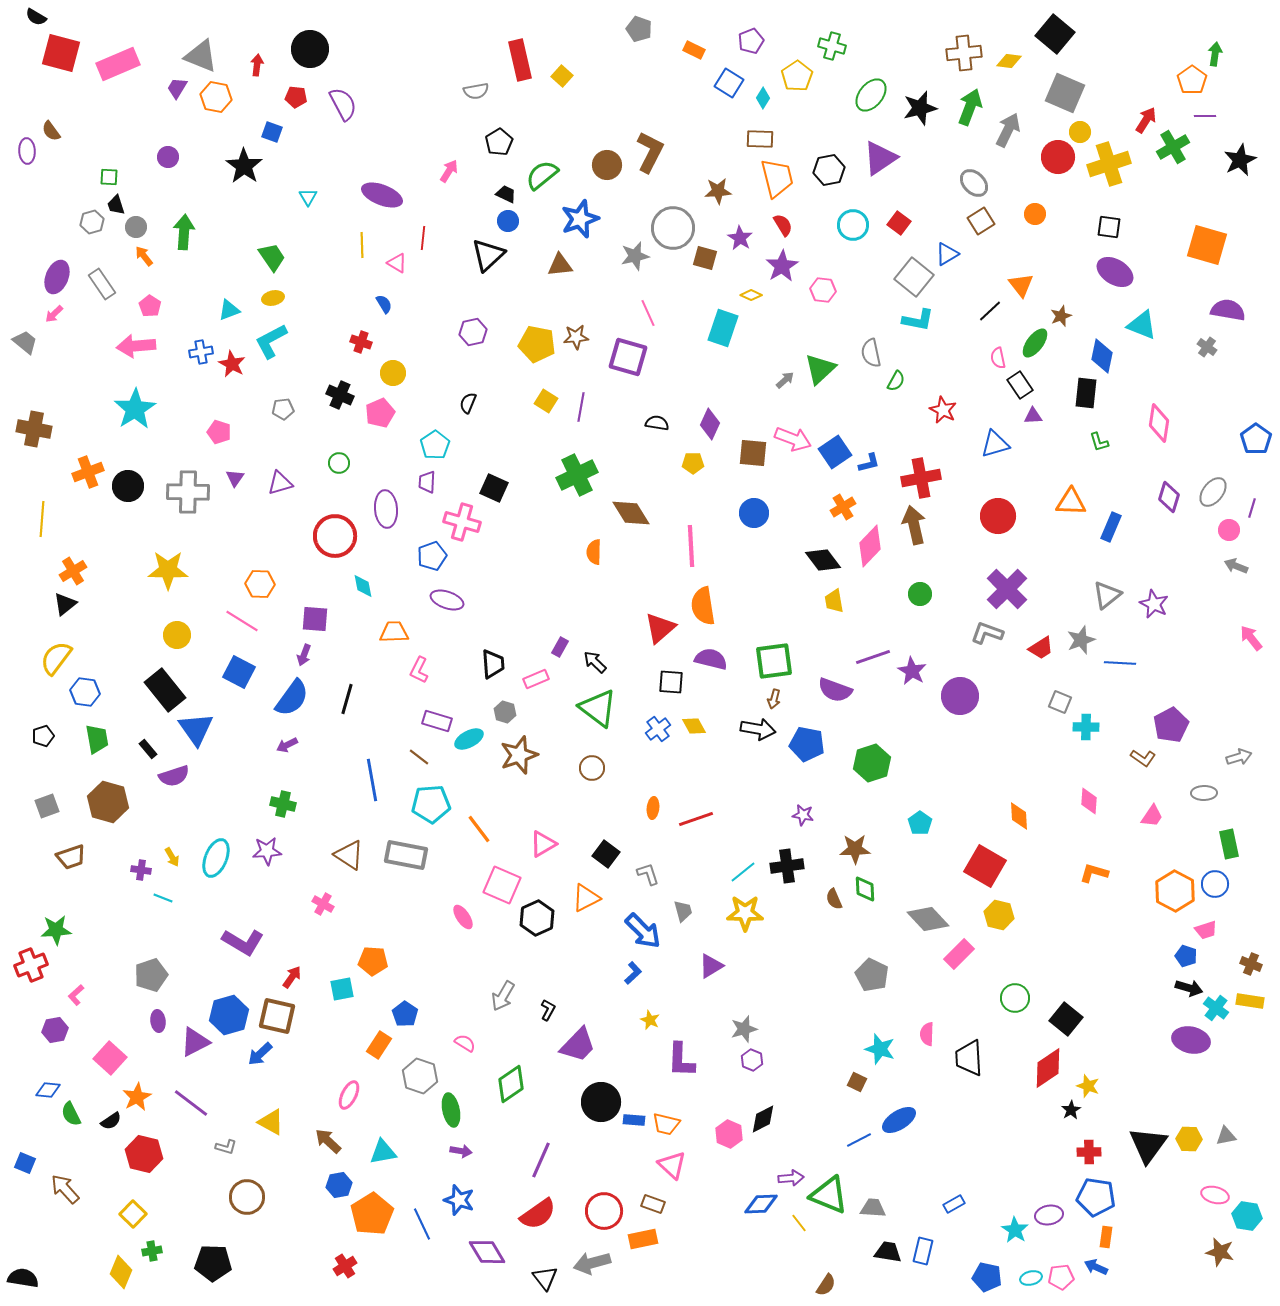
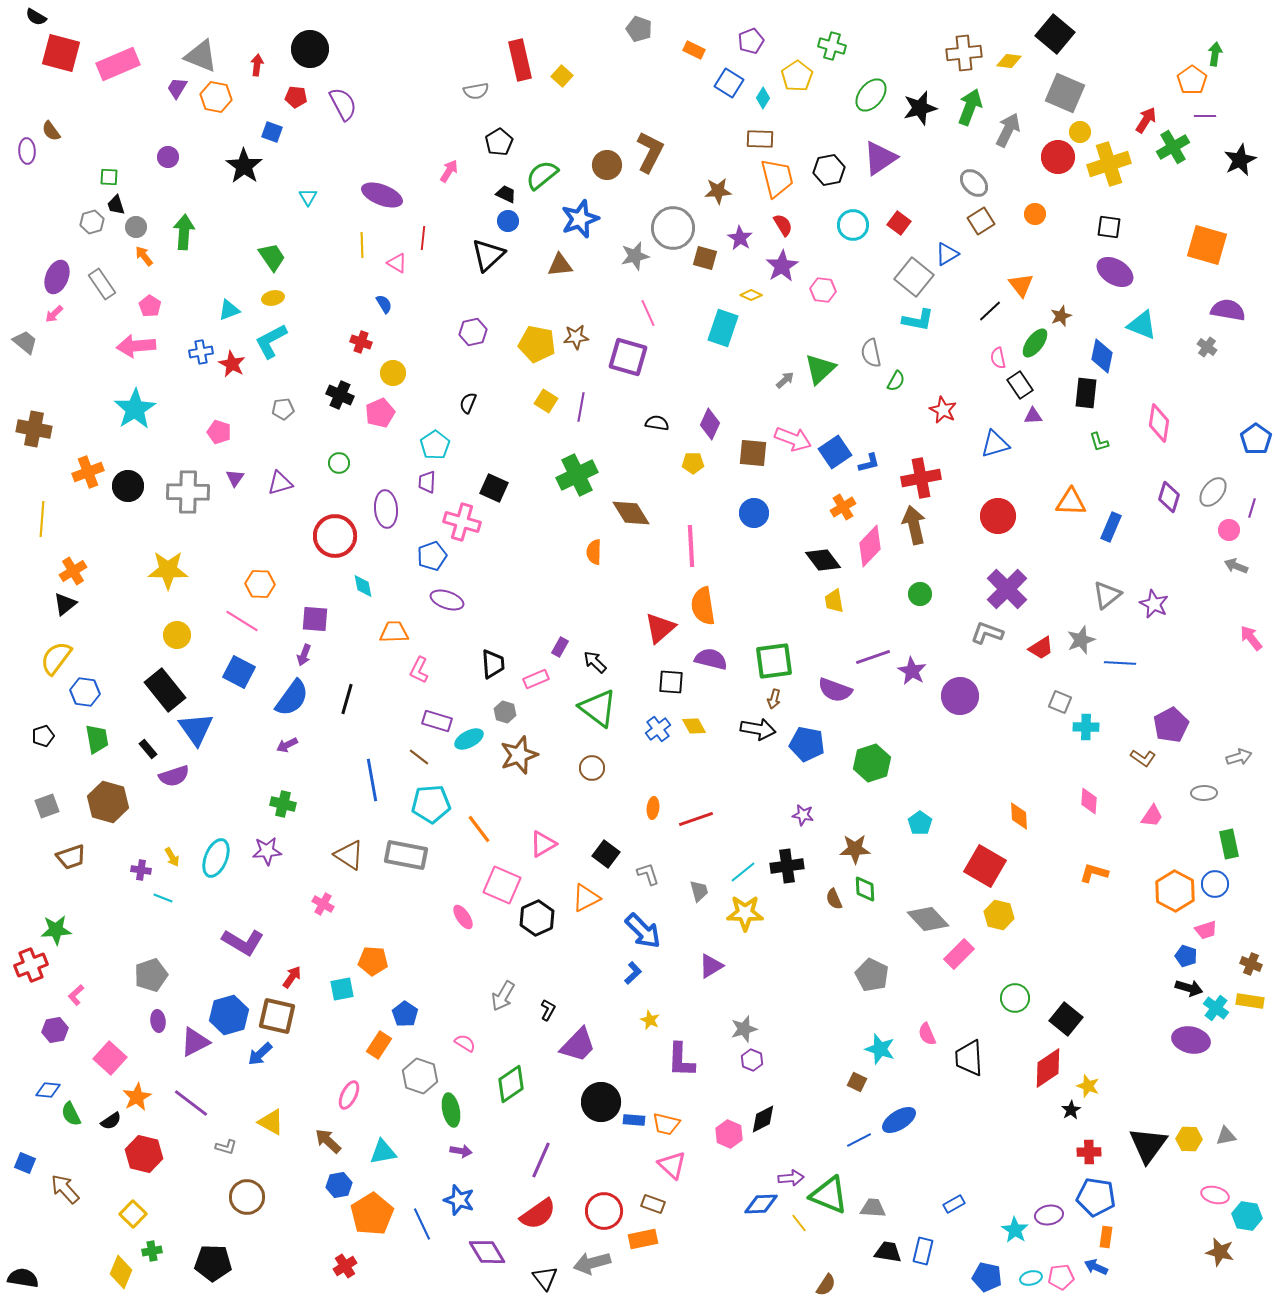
gray trapezoid at (683, 911): moved 16 px right, 20 px up
pink semicircle at (927, 1034): rotated 25 degrees counterclockwise
